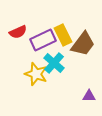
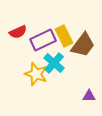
yellow rectangle: moved 1 px right, 1 px down
brown trapezoid: moved 1 px down
